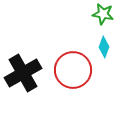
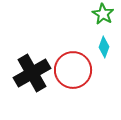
green star: rotated 20 degrees clockwise
black cross: moved 9 px right
